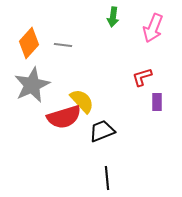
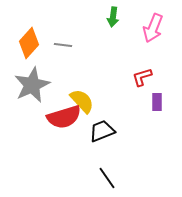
black line: rotated 30 degrees counterclockwise
